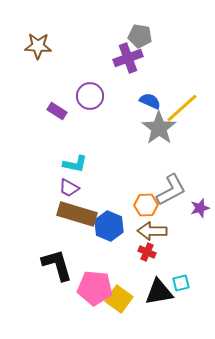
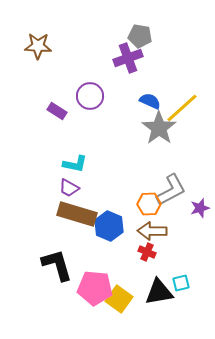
orange hexagon: moved 3 px right, 1 px up
